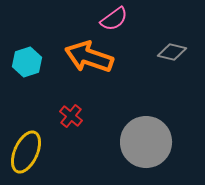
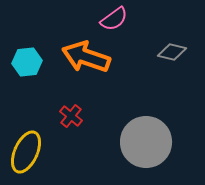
orange arrow: moved 3 px left
cyan hexagon: rotated 12 degrees clockwise
